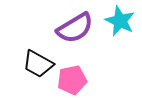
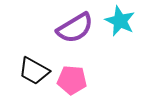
black trapezoid: moved 4 px left, 7 px down
pink pentagon: rotated 16 degrees clockwise
